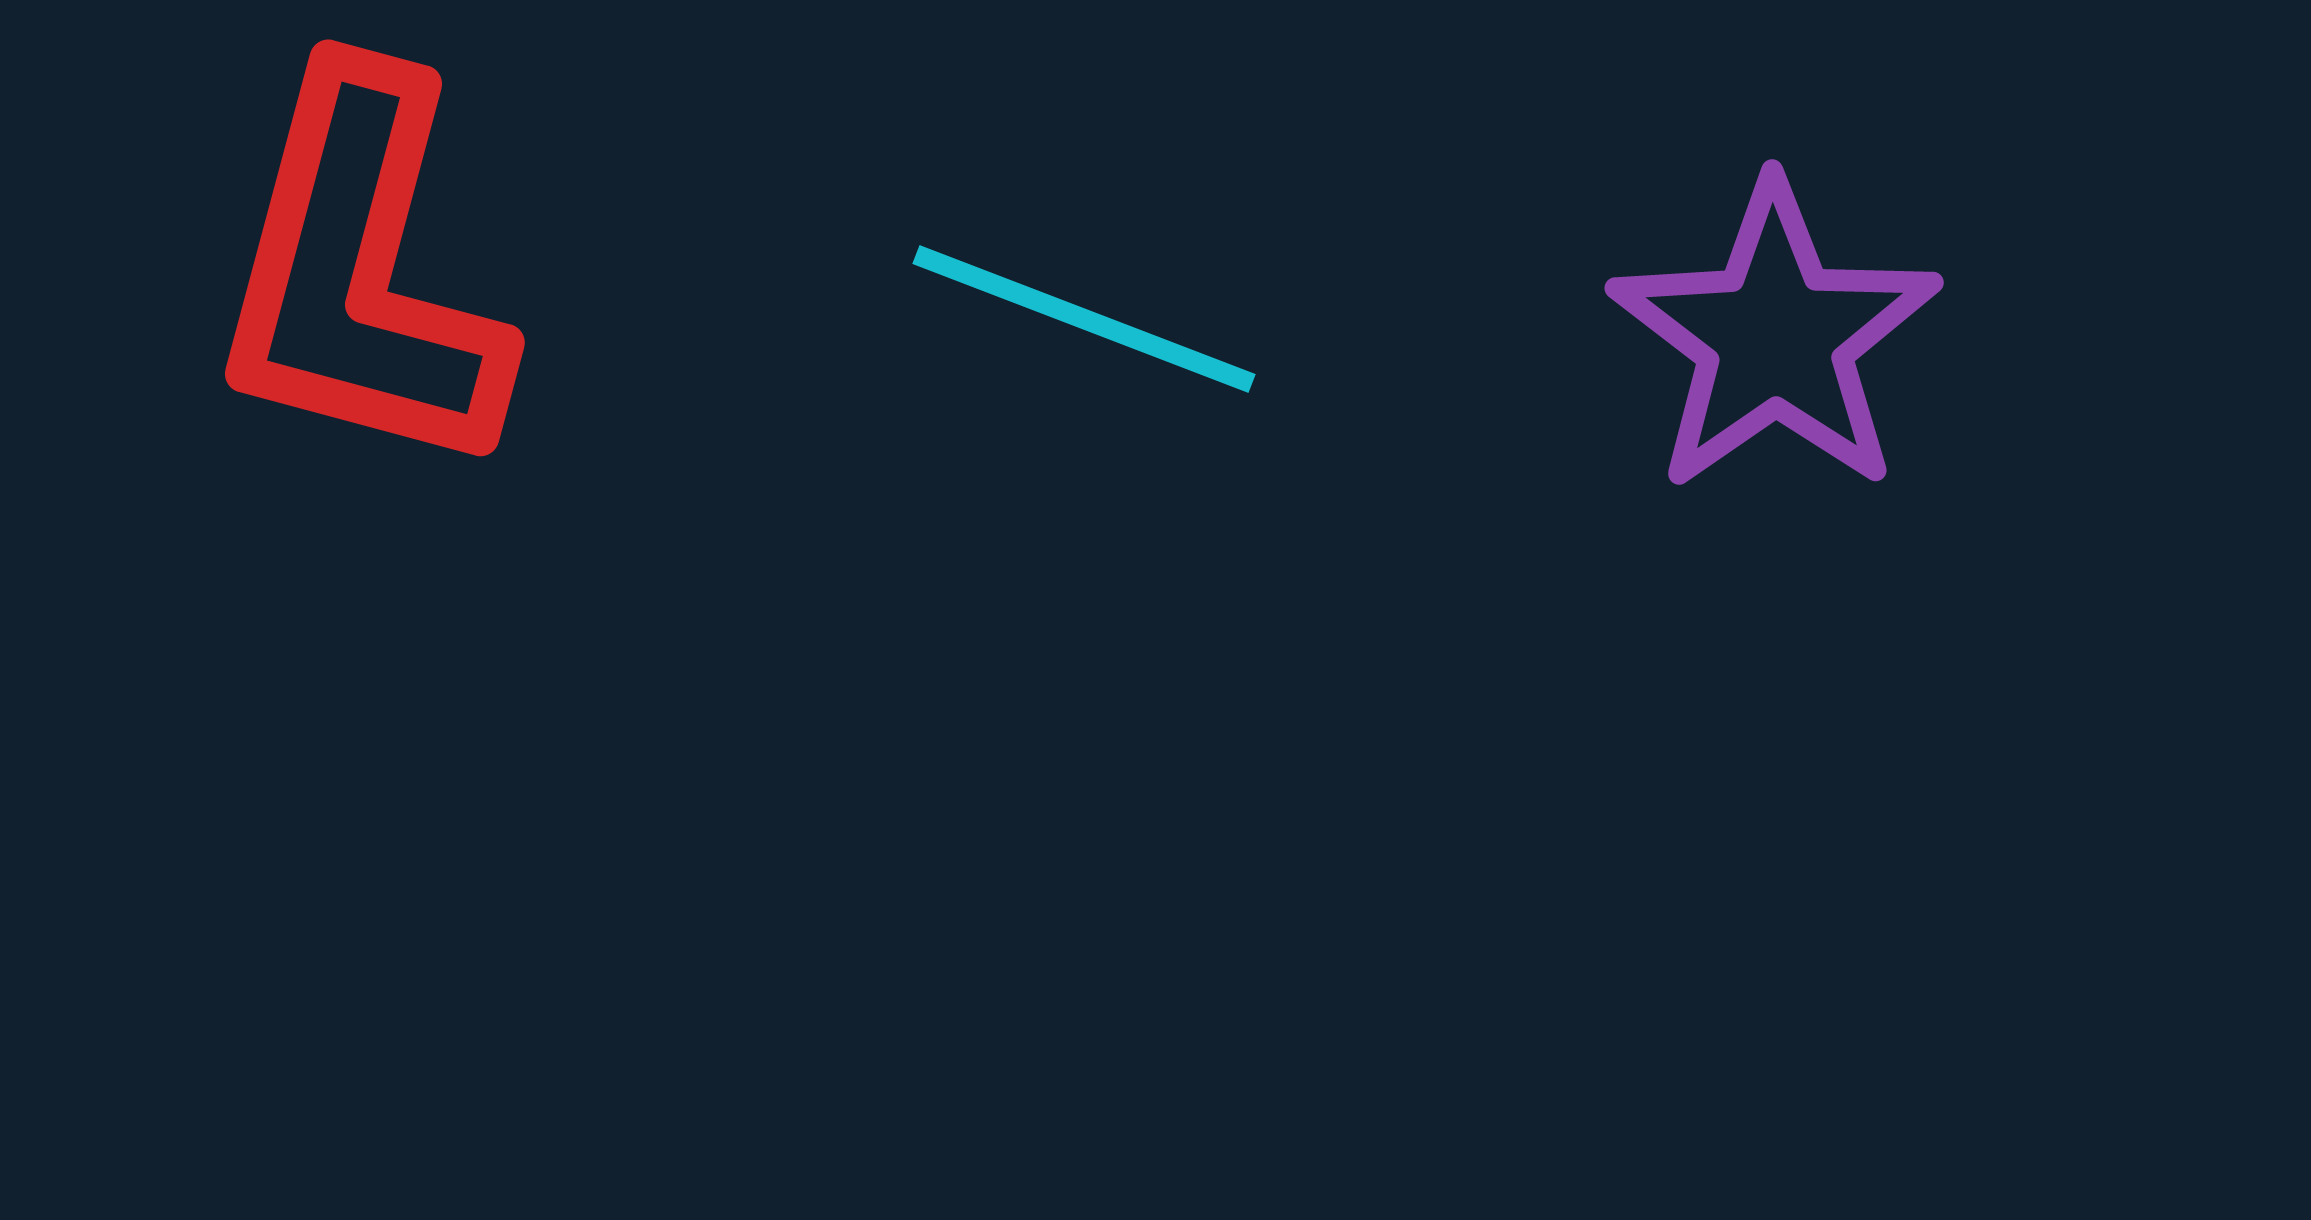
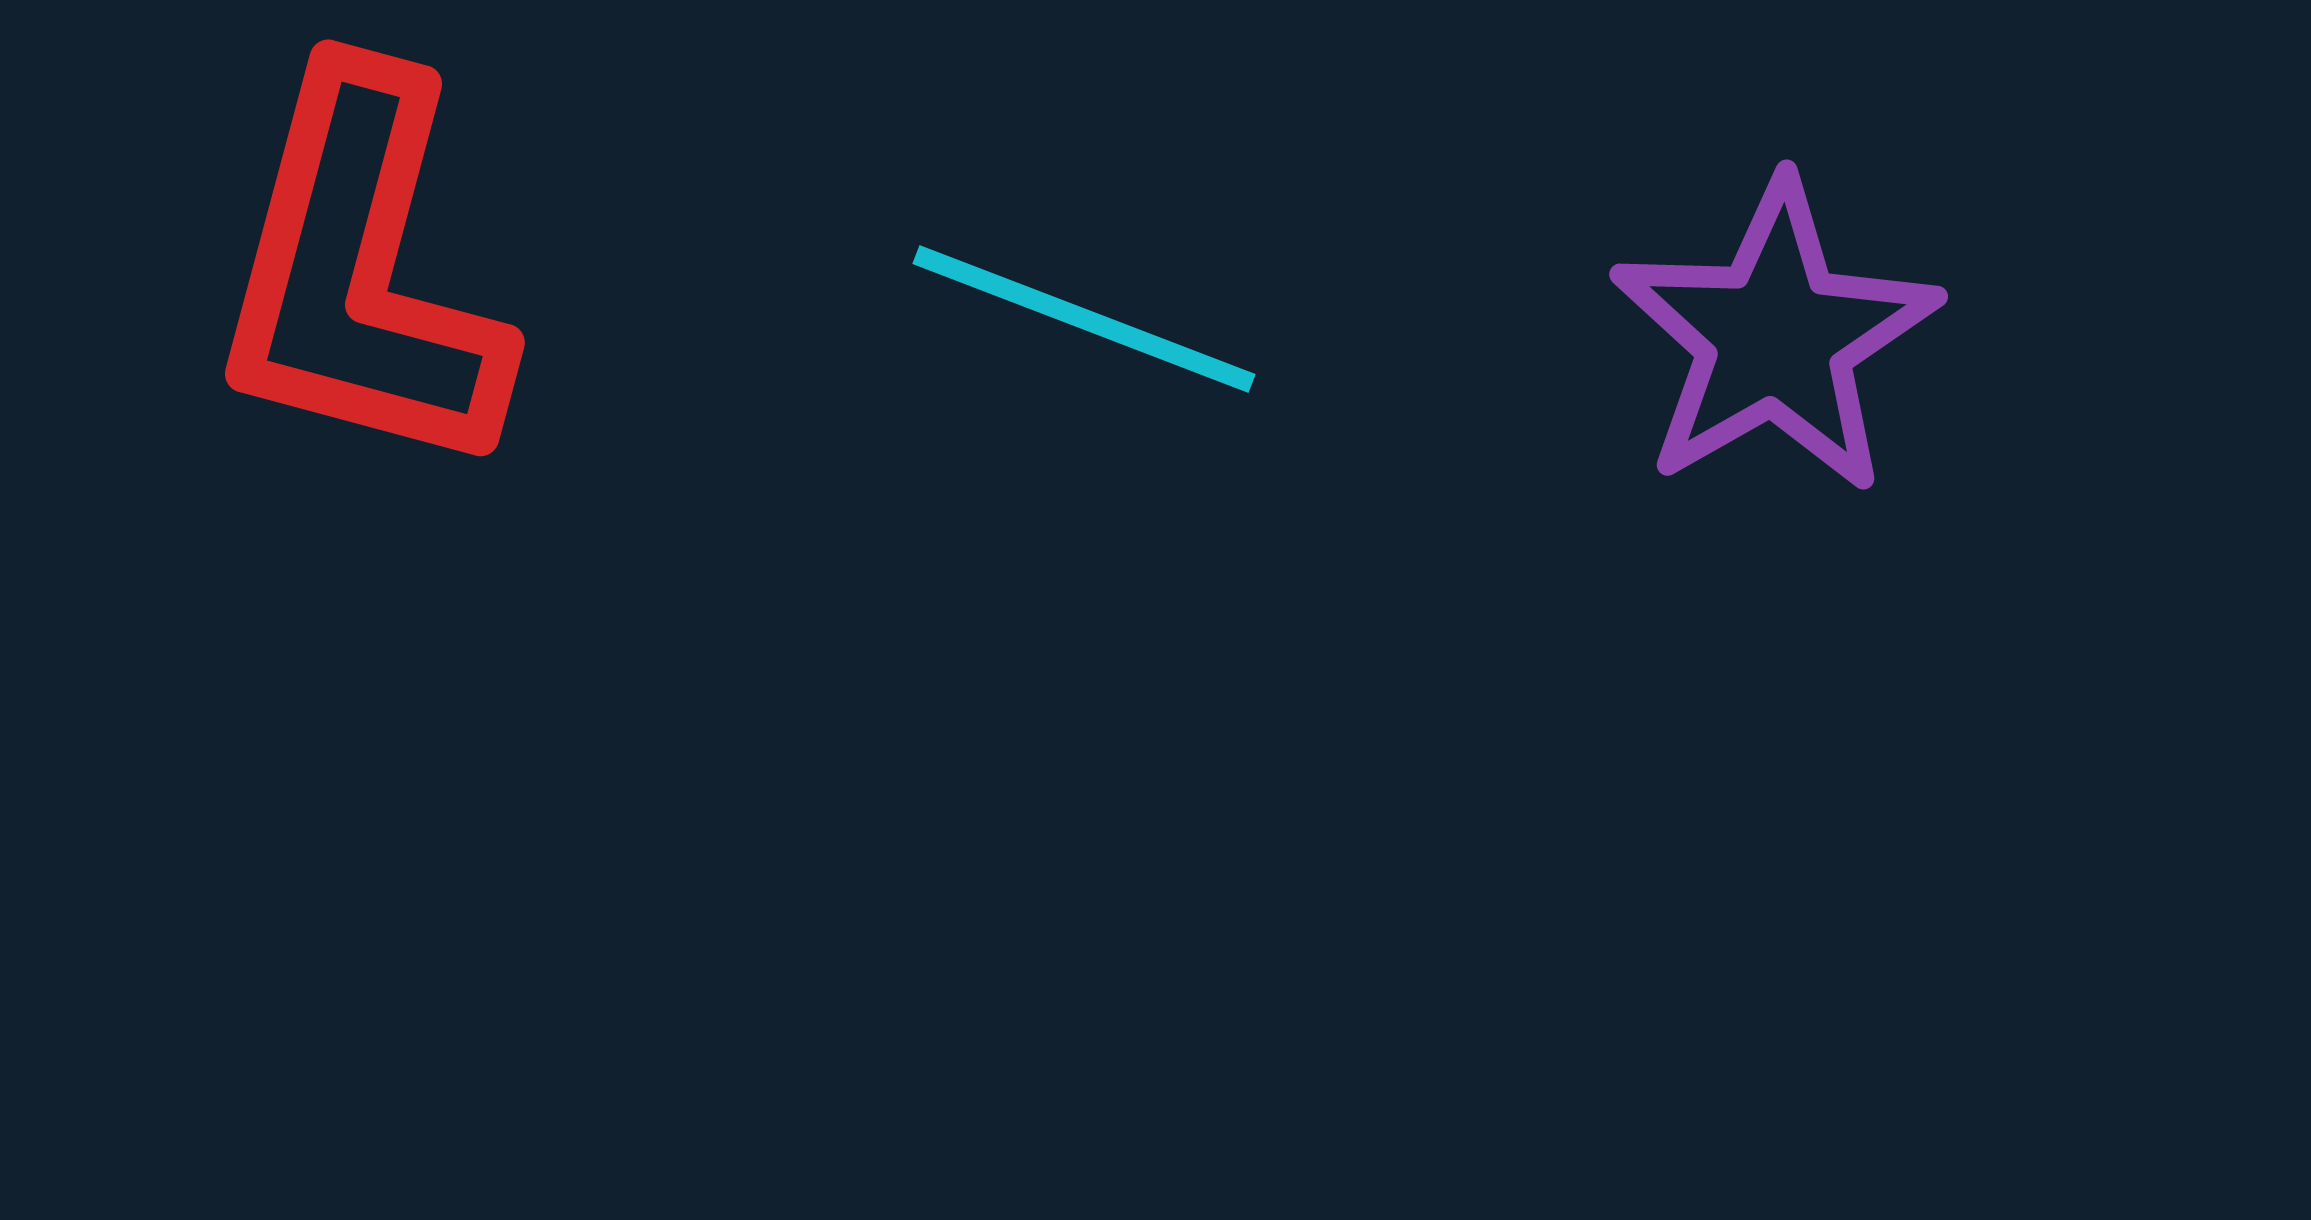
purple star: rotated 5 degrees clockwise
